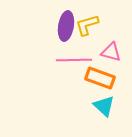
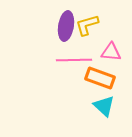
pink triangle: rotated 10 degrees counterclockwise
